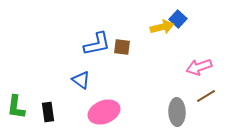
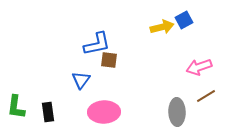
blue square: moved 6 px right, 1 px down; rotated 18 degrees clockwise
brown square: moved 13 px left, 13 px down
blue triangle: rotated 30 degrees clockwise
pink ellipse: rotated 20 degrees clockwise
